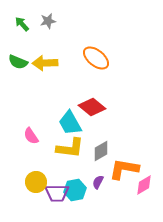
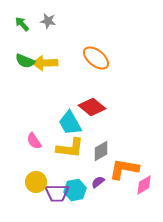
gray star: rotated 21 degrees clockwise
green semicircle: moved 7 px right, 1 px up
pink semicircle: moved 3 px right, 5 px down
purple semicircle: rotated 24 degrees clockwise
